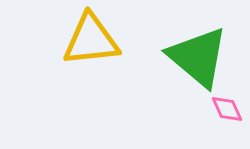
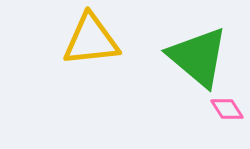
pink diamond: rotated 8 degrees counterclockwise
